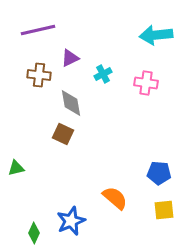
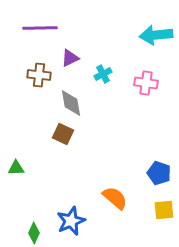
purple line: moved 2 px right, 2 px up; rotated 12 degrees clockwise
green triangle: rotated 12 degrees clockwise
blue pentagon: rotated 15 degrees clockwise
